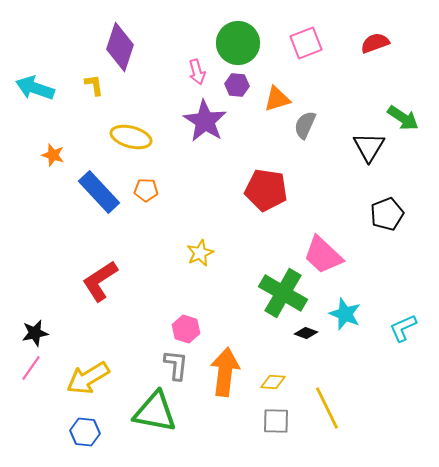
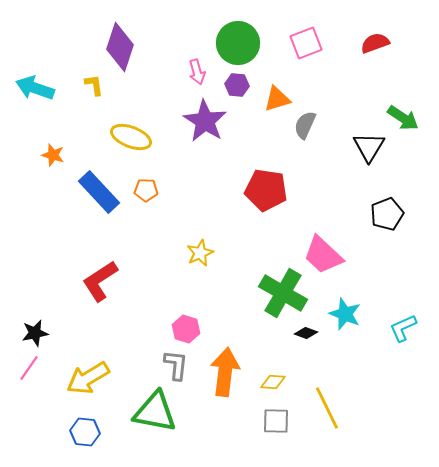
yellow ellipse: rotated 6 degrees clockwise
pink line: moved 2 px left
